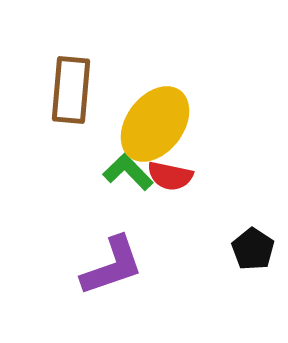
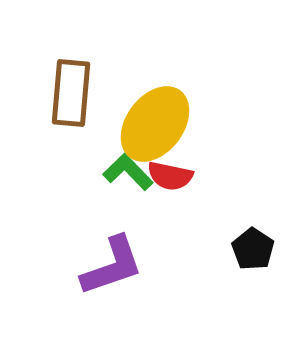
brown rectangle: moved 3 px down
